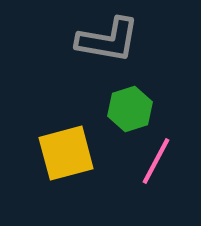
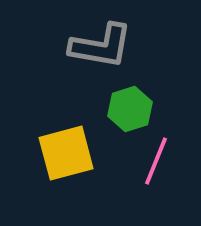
gray L-shape: moved 7 px left, 6 px down
pink line: rotated 6 degrees counterclockwise
